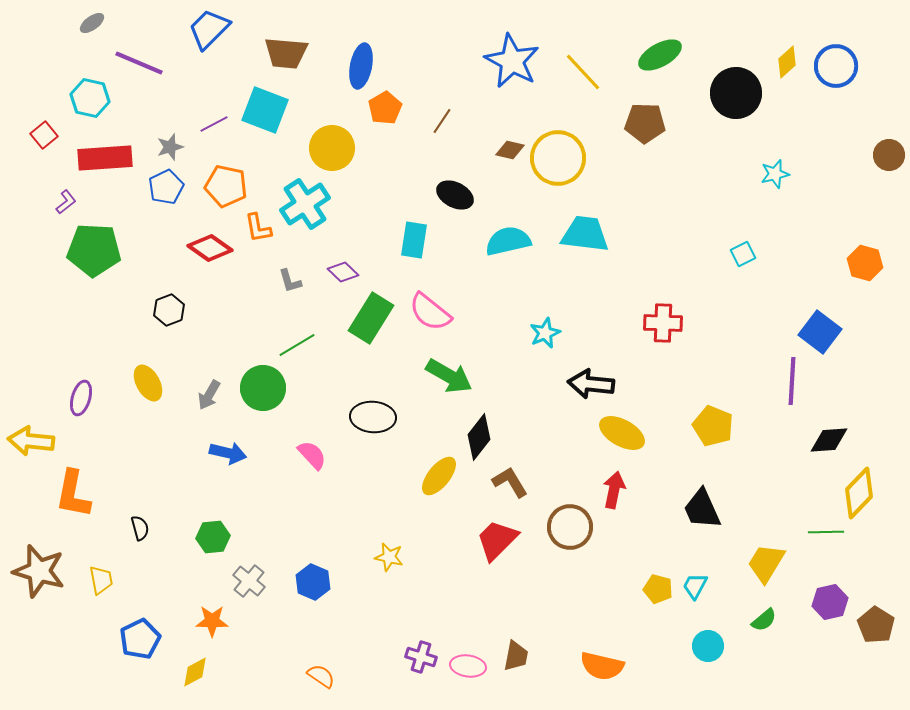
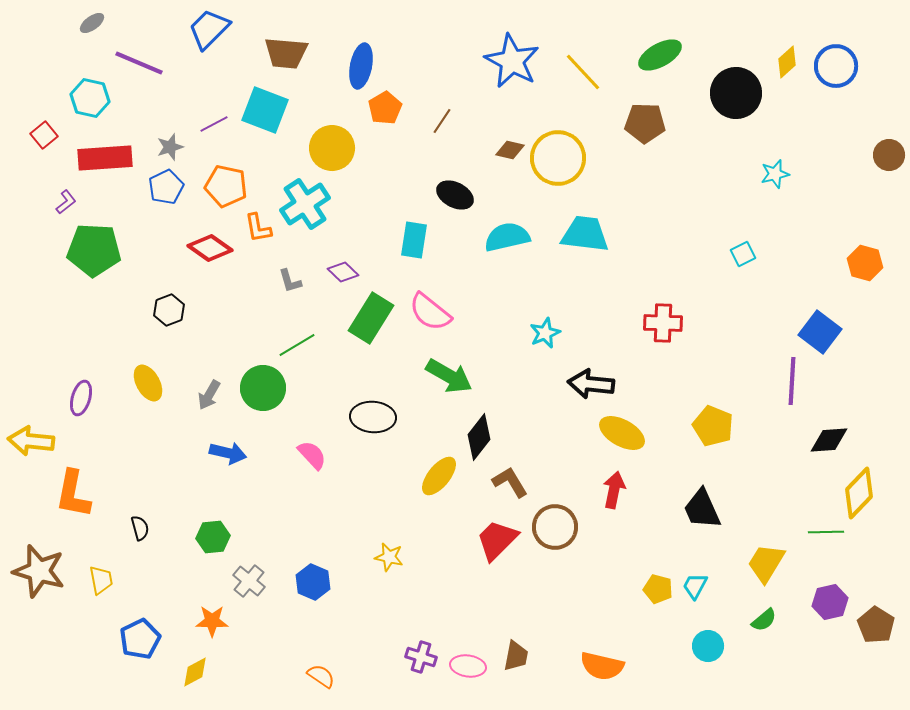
cyan semicircle at (508, 241): moved 1 px left, 4 px up
brown circle at (570, 527): moved 15 px left
